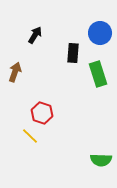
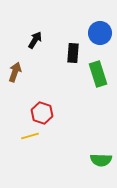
black arrow: moved 5 px down
yellow line: rotated 60 degrees counterclockwise
